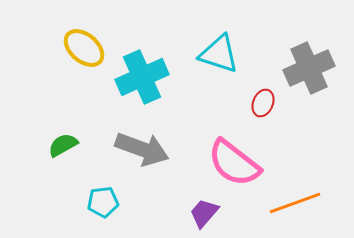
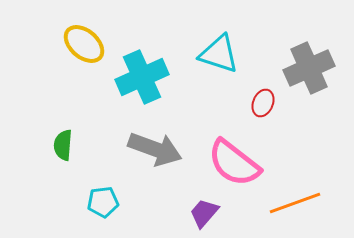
yellow ellipse: moved 4 px up
green semicircle: rotated 56 degrees counterclockwise
gray arrow: moved 13 px right
